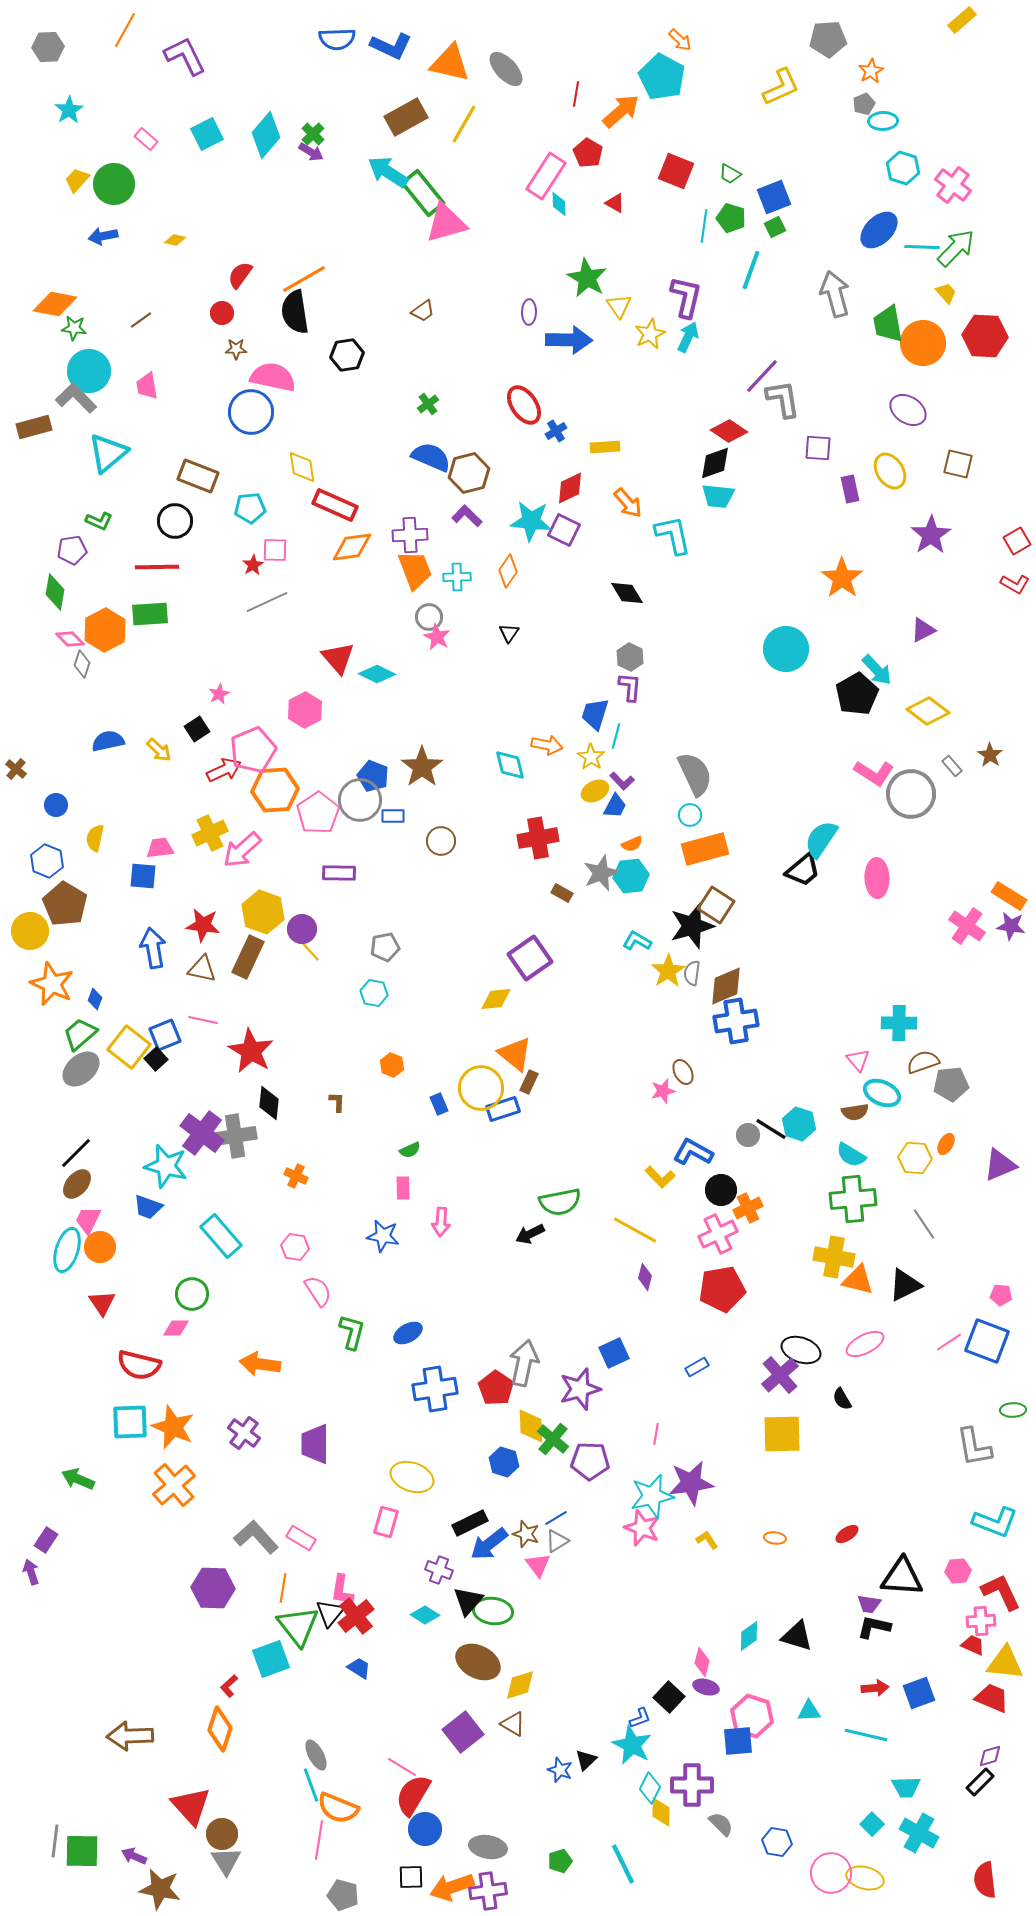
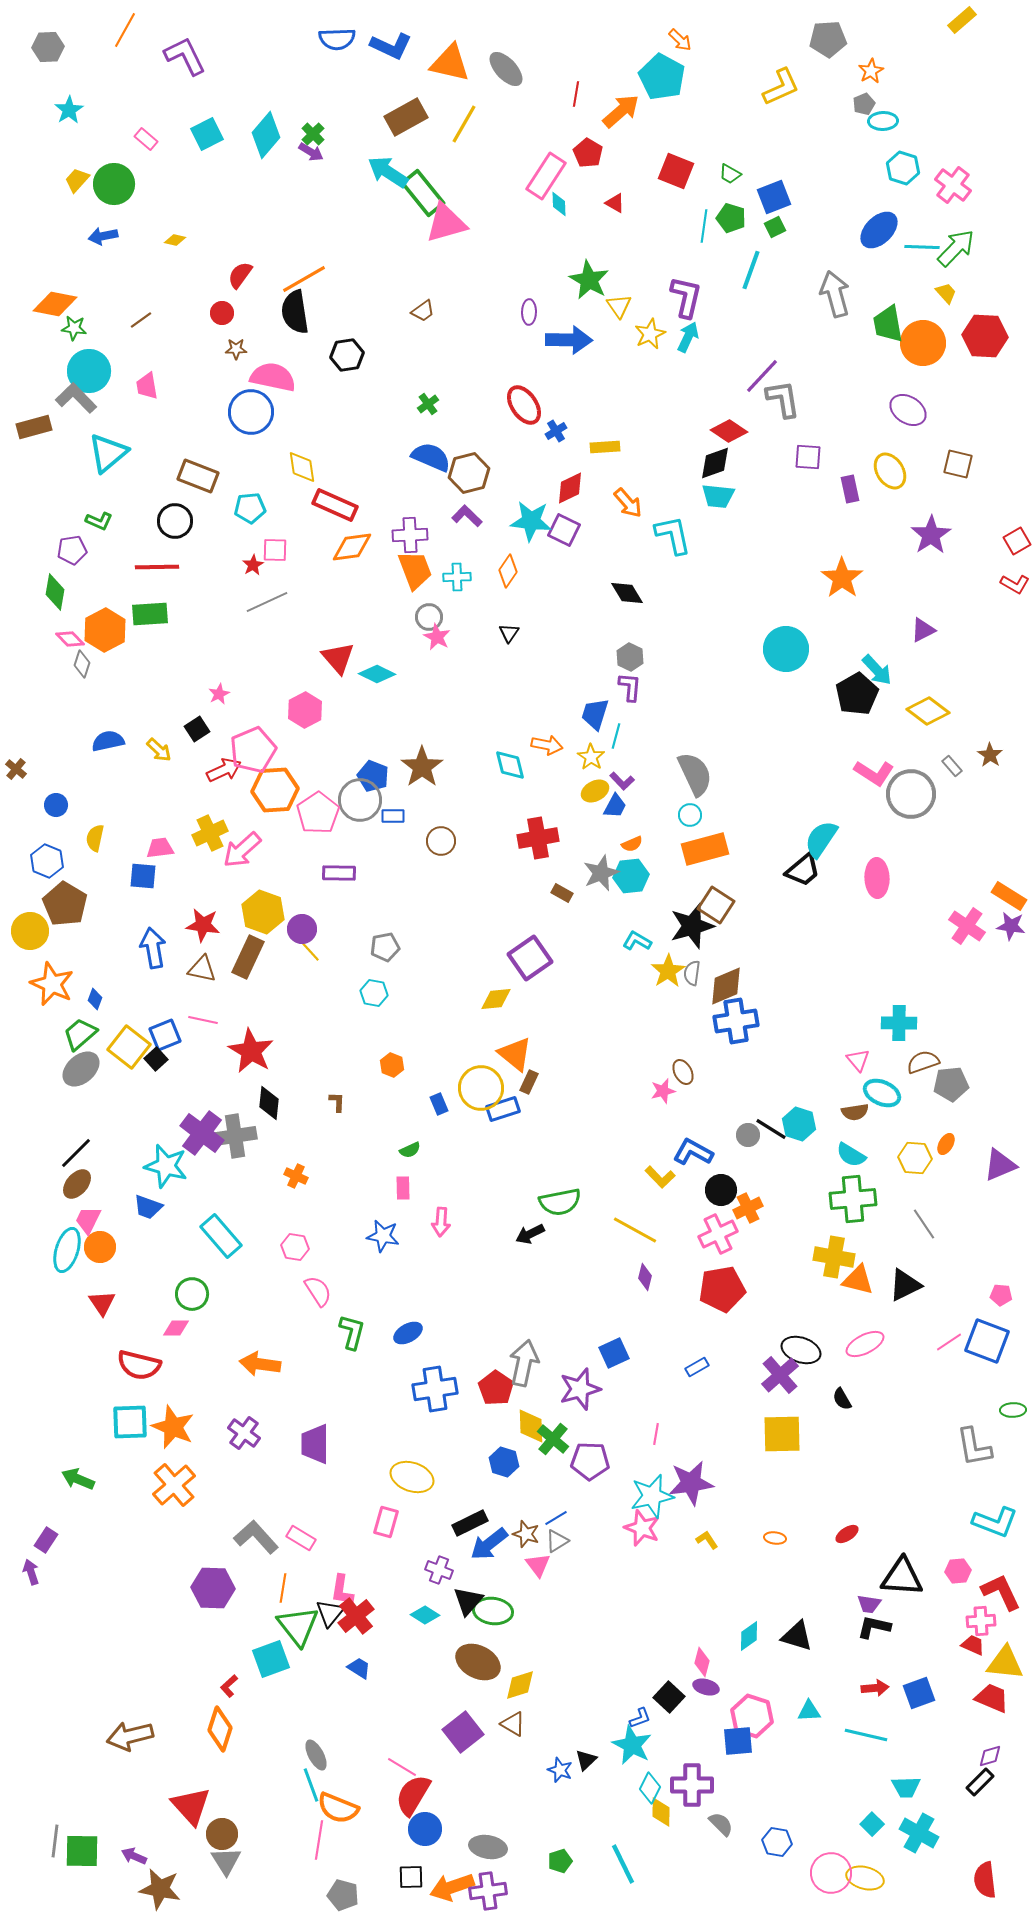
green star at (587, 278): moved 2 px right, 2 px down
purple square at (818, 448): moved 10 px left, 9 px down
brown arrow at (130, 1736): rotated 12 degrees counterclockwise
